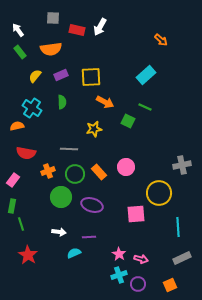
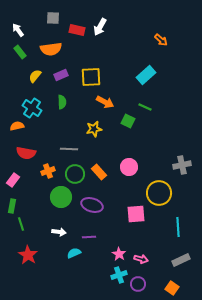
pink circle at (126, 167): moved 3 px right
gray rectangle at (182, 258): moved 1 px left, 2 px down
orange square at (170, 285): moved 2 px right, 3 px down; rotated 32 degrees counterclockwise
